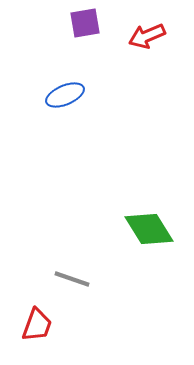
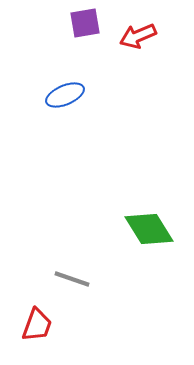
red arrow: moved 9 px left
